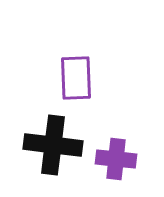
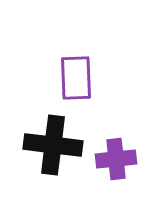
purple cross: rotated 12 degrees counterclockwise
